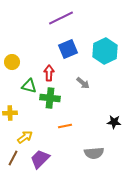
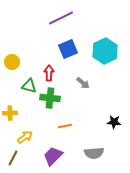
purple trapezoid: moved 13 px right, 3 px up
